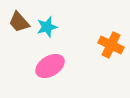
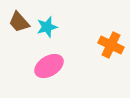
pink ellipse: moved 1 px left
